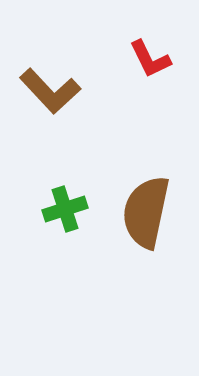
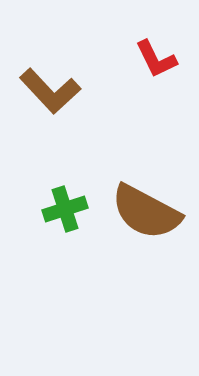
red L-shape: moved 6 px right
brown semicircle: rotated 74 degrees counterclockwise
